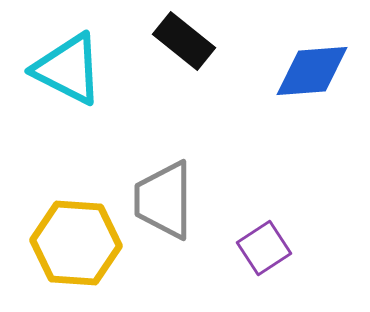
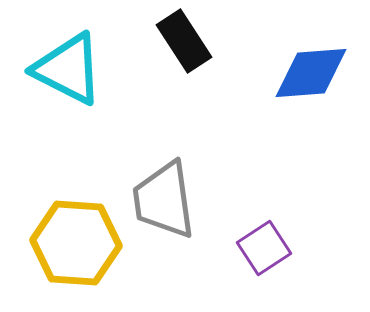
black rectangle: rotated 18 degrees clockwise
blue diamond: moved 1 px left, 2 px down
gray trapezoid: rotated 8 degrees counterclockwise
